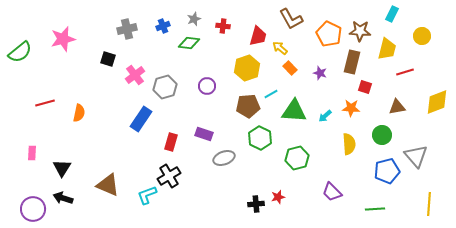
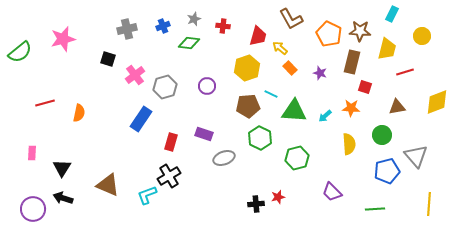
cyan line at (271, 94): rotated 56 degrees clockwise
